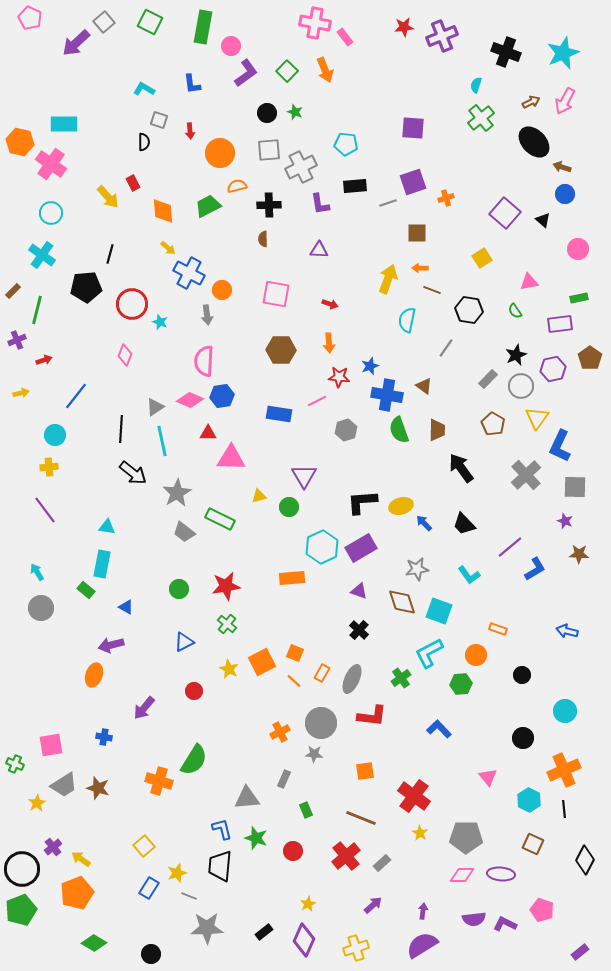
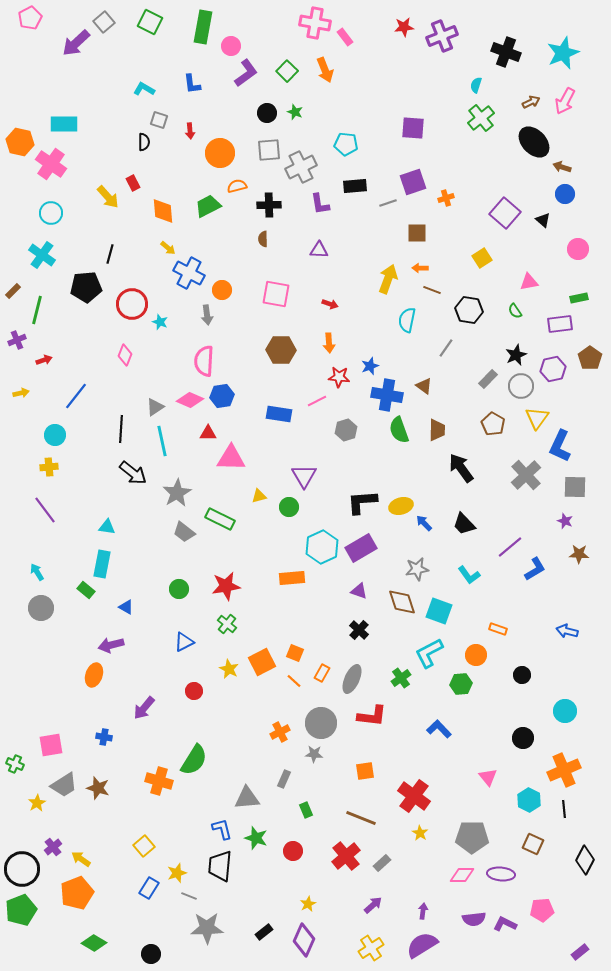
pink pentagon at (30, 18): rotated 20 degrees clockwise
gray pentagon at (466, 837): moved 6 px right
pink pentagon at (542, 910): rotated 25 degrees counterclockwise
yellow cross at (356, 948): moved 15 px right; rotated 15 degrees counterclockwise
